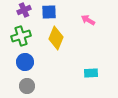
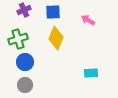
blue square: moved 4 px right
green cross: moved 3 px left, 3 px down
gray circle: moved 2 px left, 1 px up
